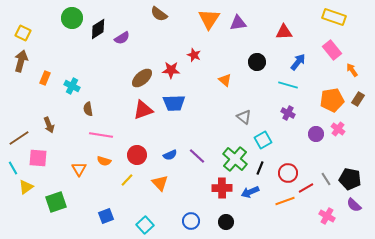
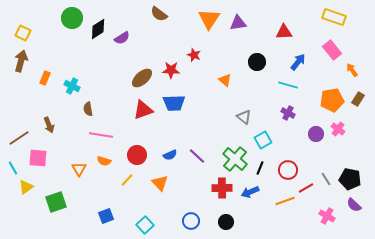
red circle at (288, 173): moved 3 px up
